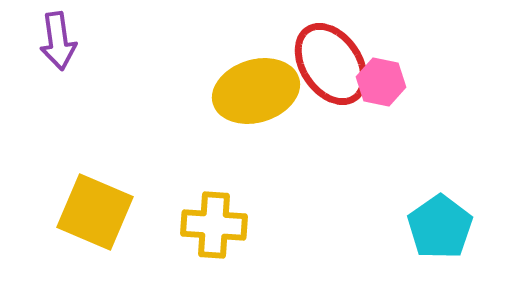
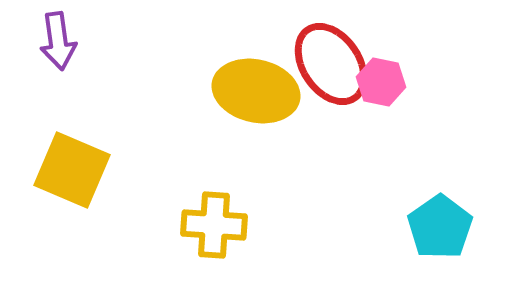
yellow ellipse: rotated 30 degrees clockwise
yellow square: moved 23 px left, 42 px up
